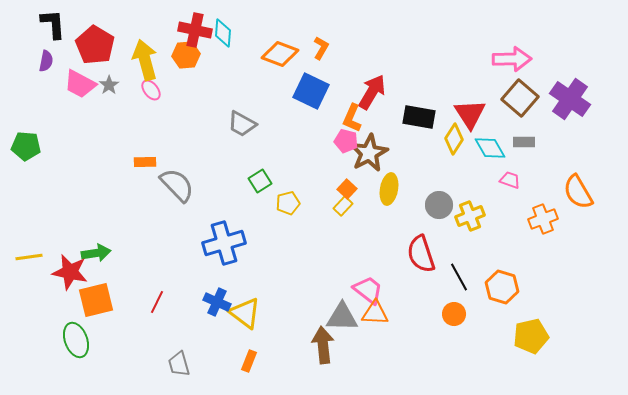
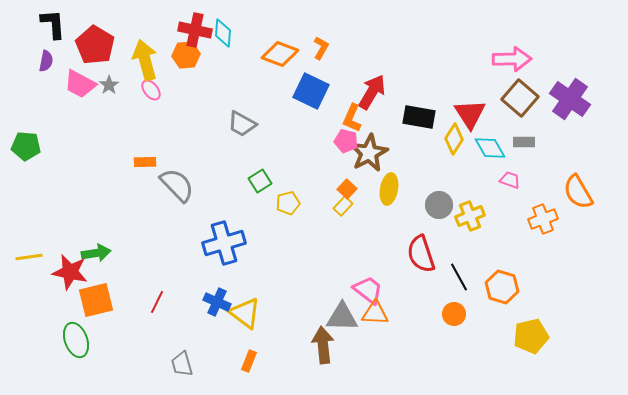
gray trapezoid at (179, 364): moved 3 px right
